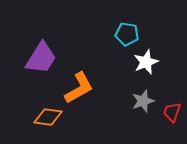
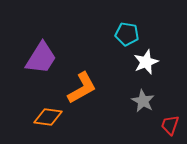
orange L-shape: moved 3 px right
gray star: rotated 25 degrees counterclockwise
red trapezoid: moved 2 px left, 13 px down
